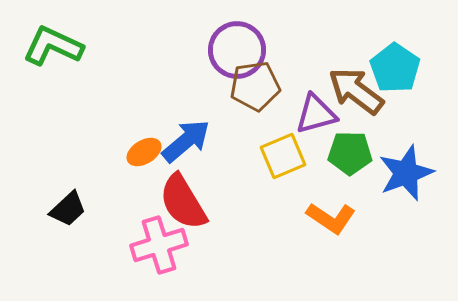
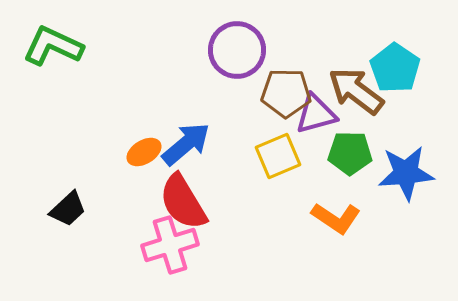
brown pentagon: moved 31 px right, 7 px down; rotated 9 degrees clockwise
blue arrow: moved 3 px down
yellow square: moved 5 px left
blue star: rotated 16 degrees clockwise
orange L-shape: moved 5 px right
pink cross: moved 11 px right
